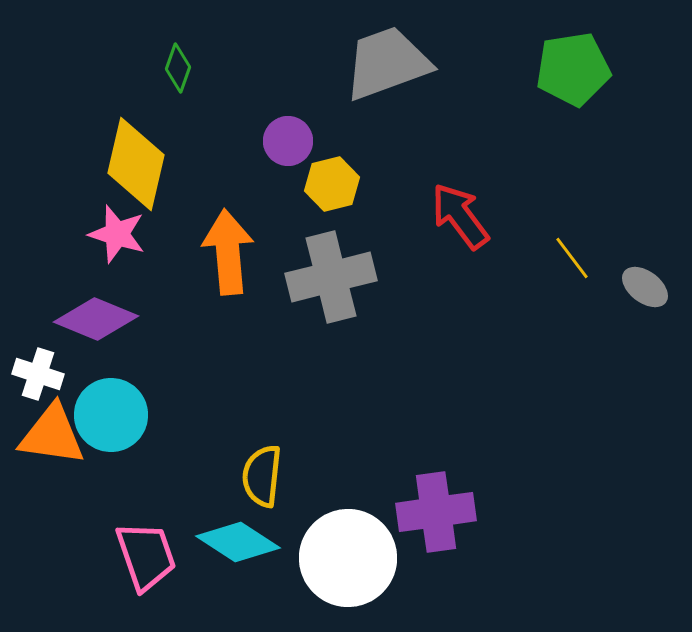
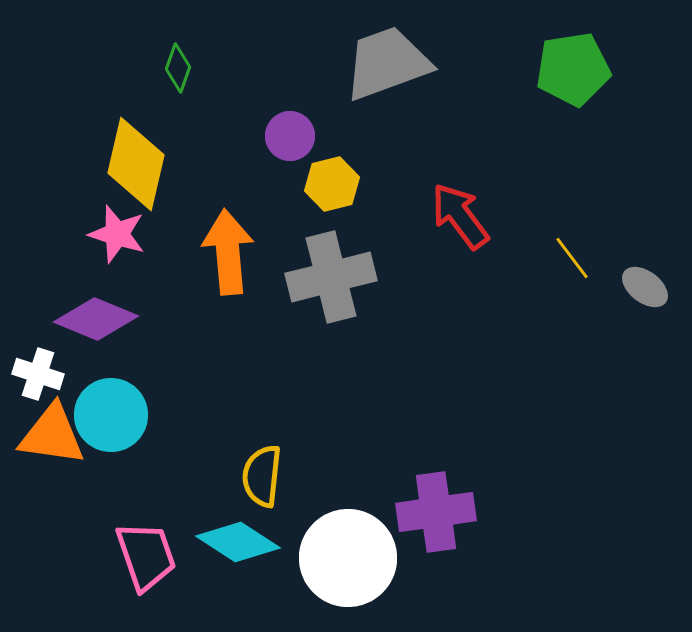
purple circle: moved 2 px right, 5 px up
